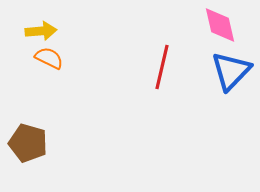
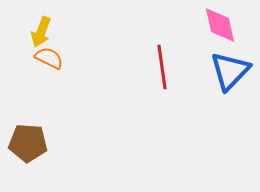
yellow arrow: moved 1 px down; rotated 116 degrees clockwise
red line: rotated 21 degrees counterclockwise
blue triangle: moved 1 px left
brown pentagon: rotated 12 degrees counterclockwise
